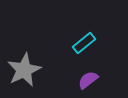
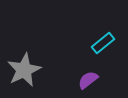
cyan rectangle: moved 19 px right
